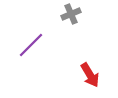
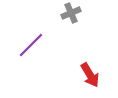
gray cross: moved 1 px up
